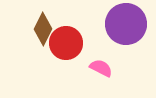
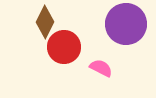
brown diamond: moved 2 px right, 7 px up
red circle: moved 2 px left, 4 px down
